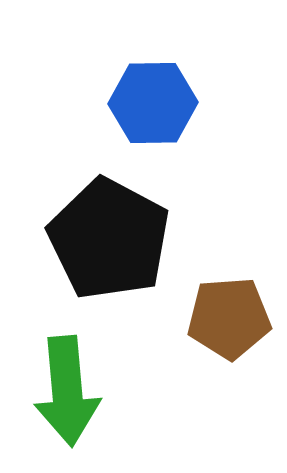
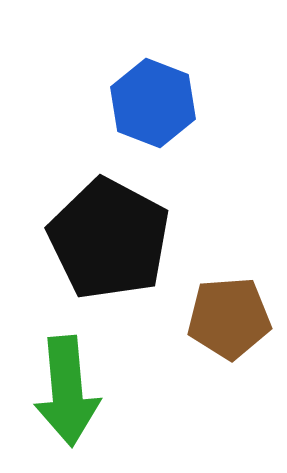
blue hexagon: rotated 22 degrees clockwise
